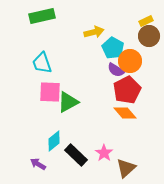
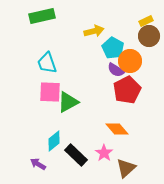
yellow arrow: moved 1 px up
cyan trapezoid: moved 5 px right
orange diamond: moved 8 px left, 16 px down
